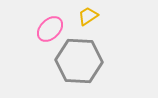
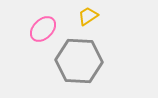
pink ellipse: moved 7 px left
